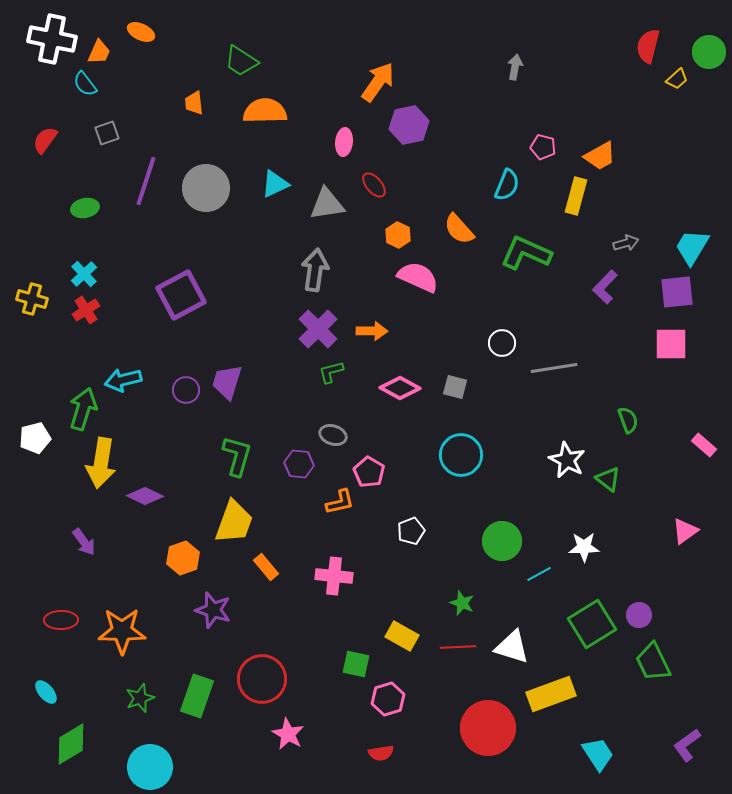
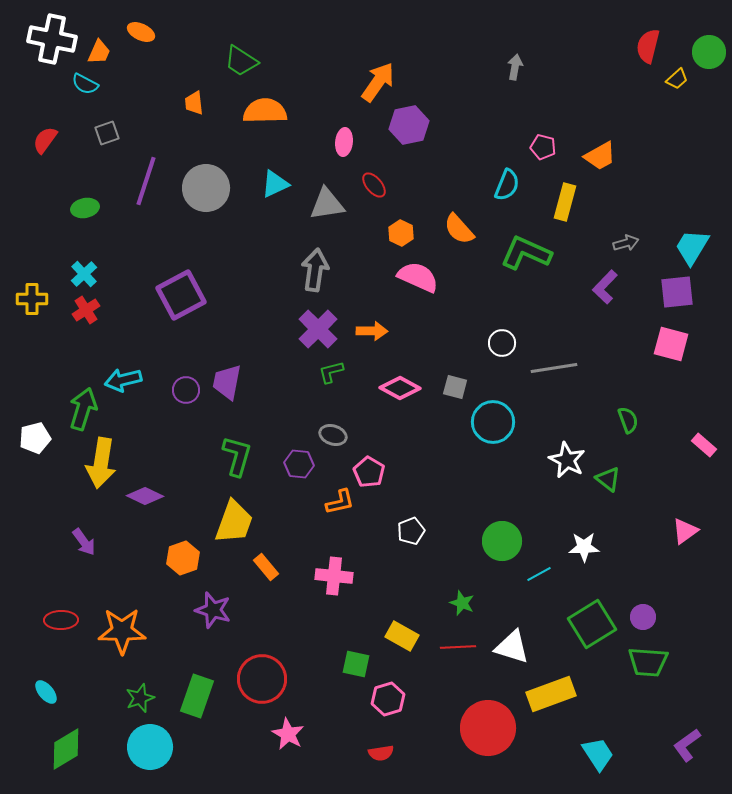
cyan semicircle at (85, 84): rotated 24 degrees counterclockwise
yellow rectangle at (576, 196): moved 11 px left, 6 px down
orange hexagon at (398, 235): moved 3 px right, 2 px up
yellow cross at (32, 299): rotated 16 degrees counterclockwise
pink square at (671, 344): rotated 15 degrees clockwise
purple trapezoid at (227, 382): rotated 6 degrees counterclockwise
cyan circle at (461, 455): moved 32 px right, 33 px up
purple circle at (639, 615): moved 4 px right, 2 px down
green trapezoid at (653, 662): moved 5 px left; rotated 60 degrees counterclockwise
green diamond at (71, 744): moved 5 px left, 5 px down
cyan circle at (150, 767): moved 20 px up
